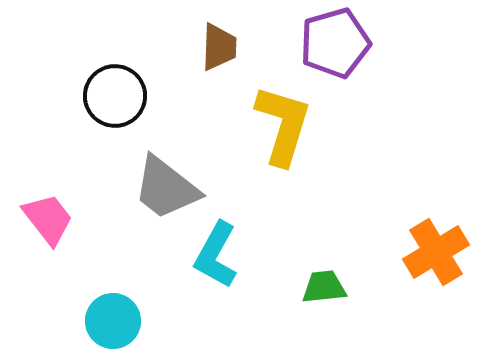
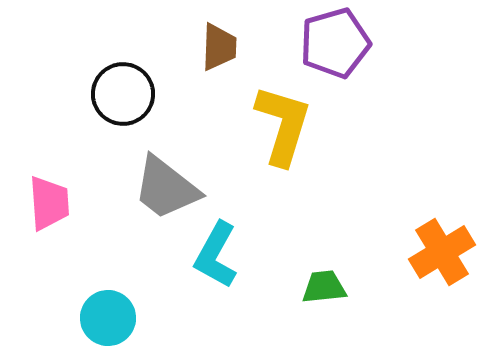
black circle: moved 8 px right, 2 px up
pink trapezoid: moved 1 px right, 16 px up; rotated 34 degrees clockwise
orange cross: moved 6 px right
cyan circle: moved 5 px left, 3 px up
